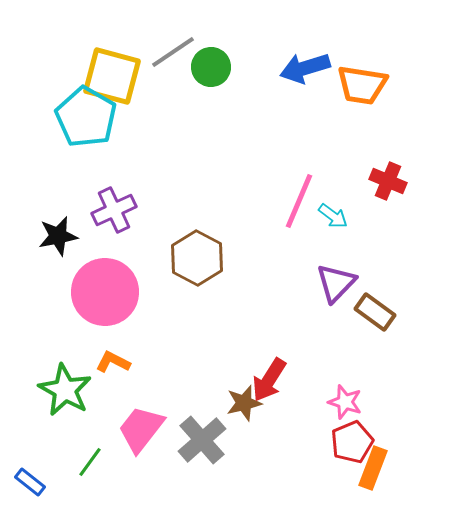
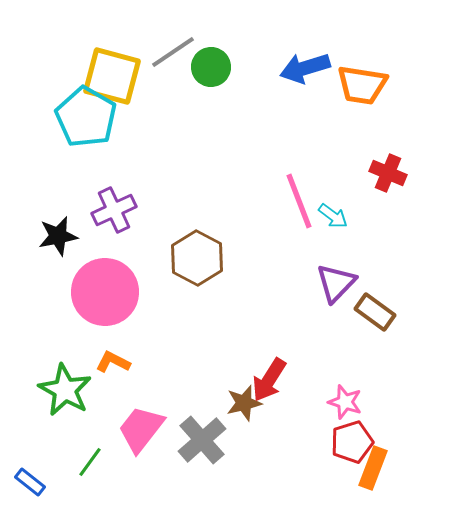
red cross: moved 8 px up
pink line: rotated 44 degrees counterclockwise
red pentagon: rotated 6 degrees clockwise
